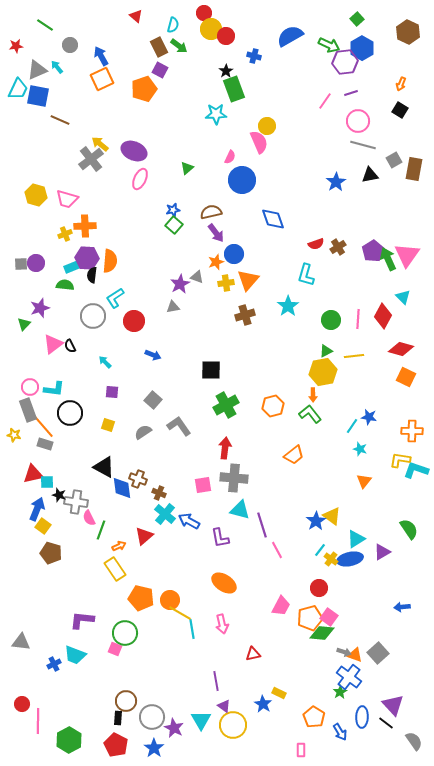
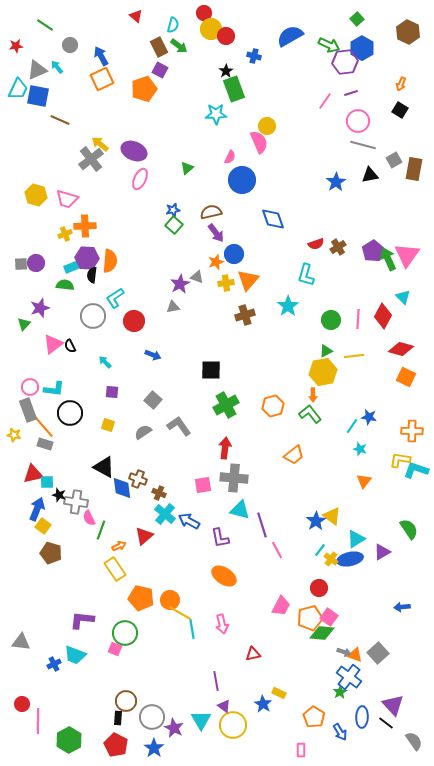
orange ellipse at (224, 583): moved 7 px up
